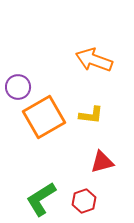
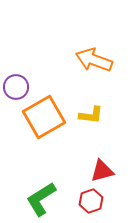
purple circle: moved 2 px left
red triangle: moved 9 px down
red hexagon: moved 7 px right
